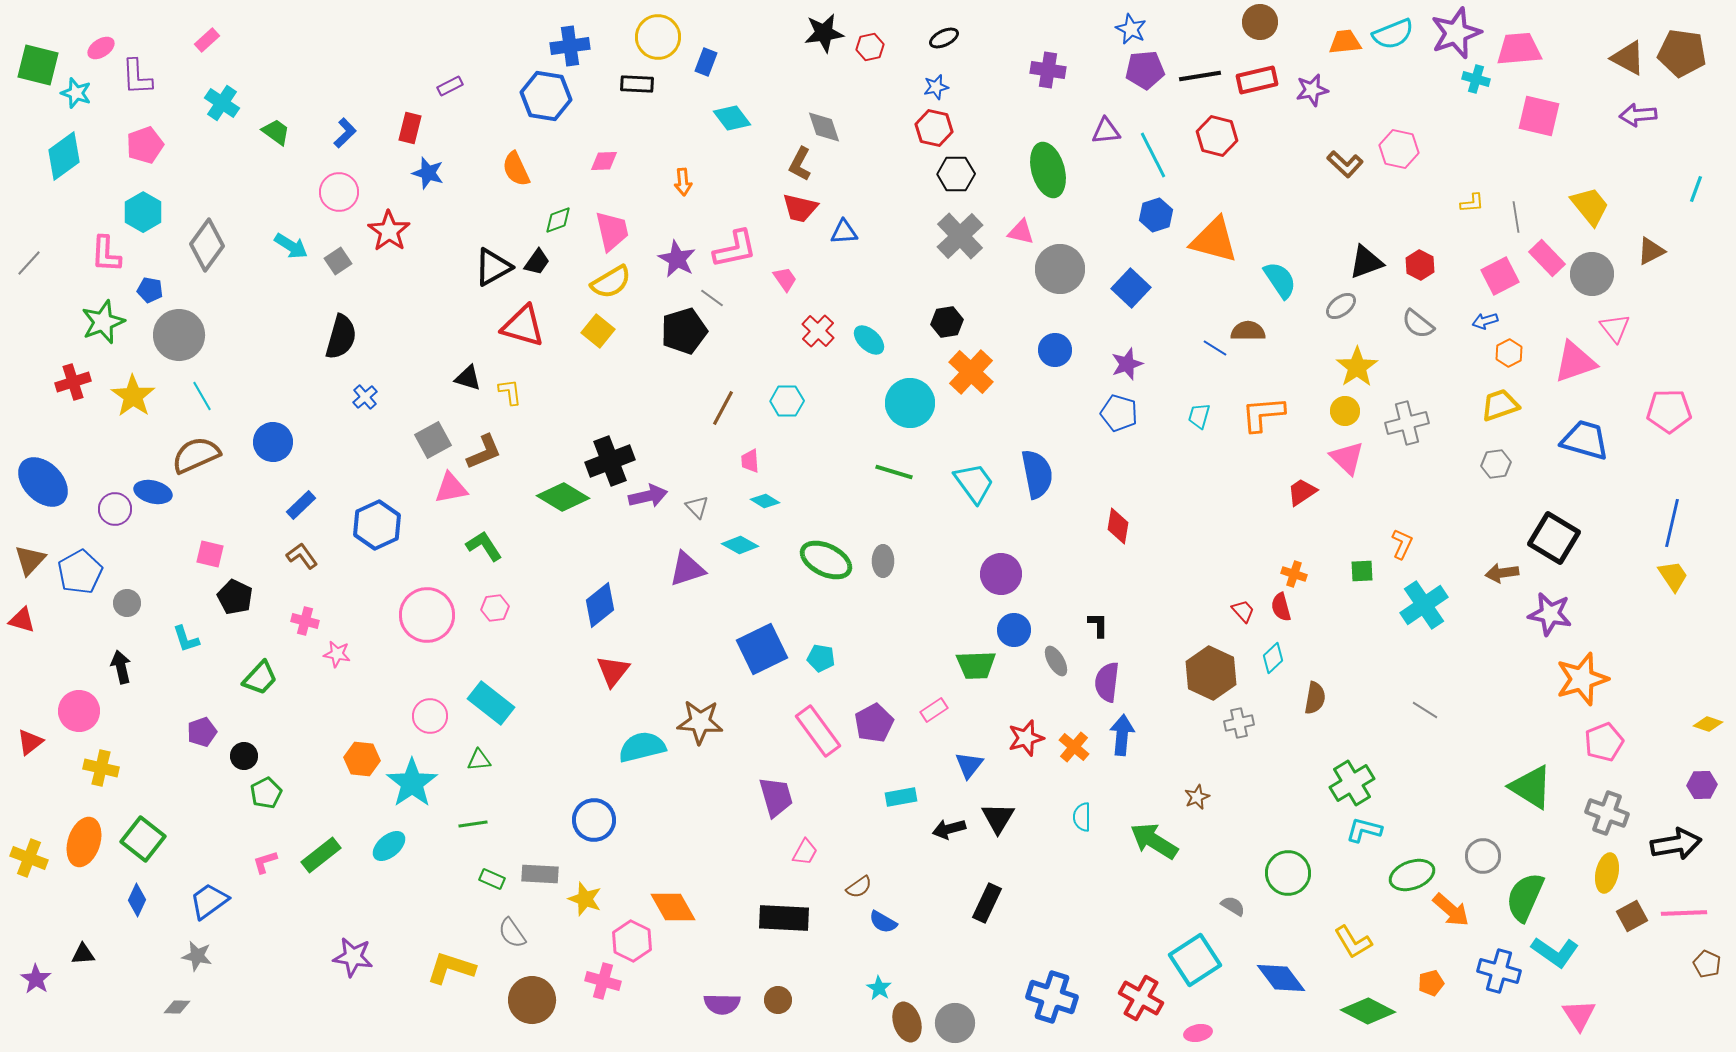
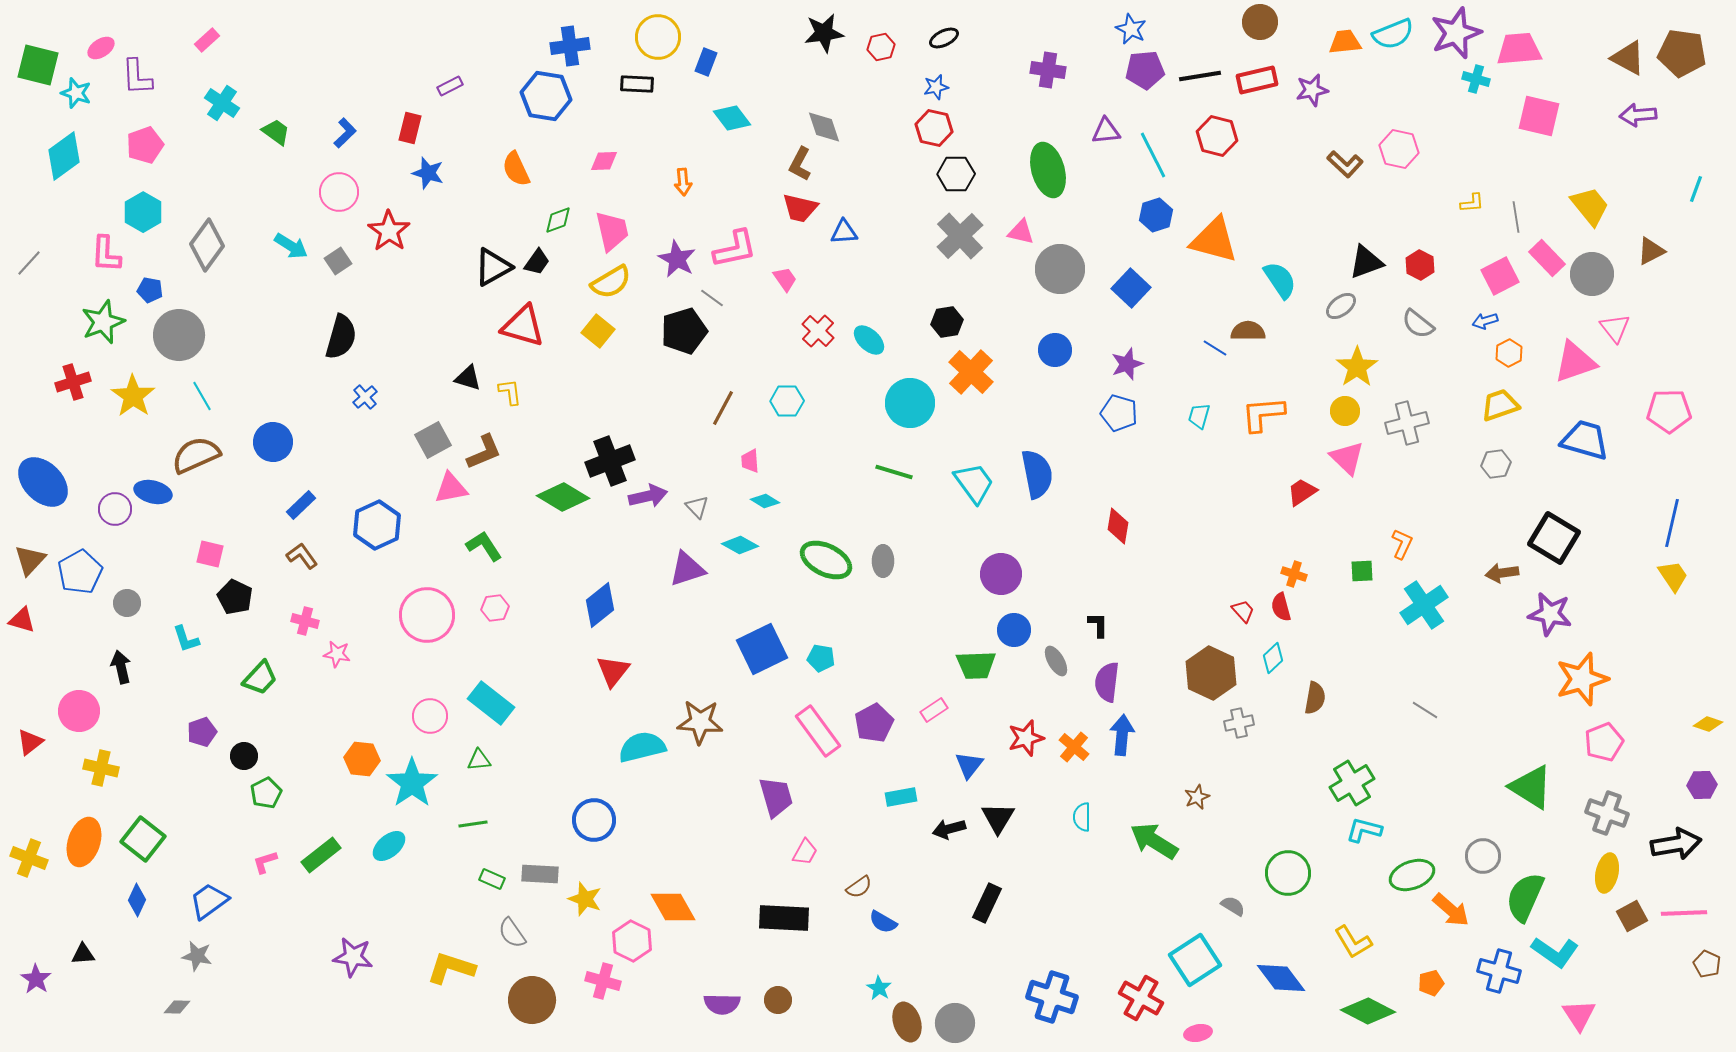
red hexagon at (870, 47): moved 11 px right
